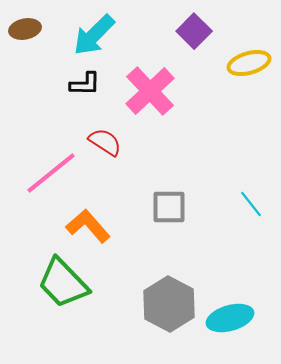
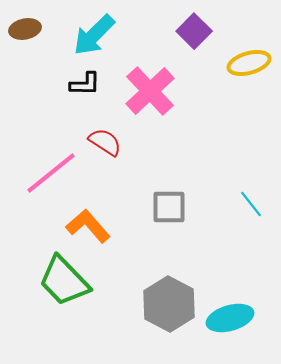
green trapezoid: moved 1 px right, 2 px up
